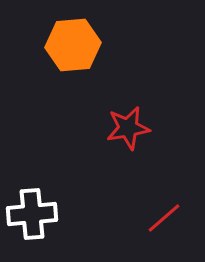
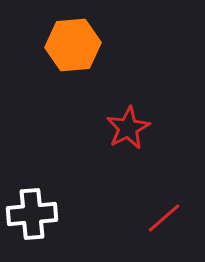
red star: rotated 18 degrees counterclockwise
